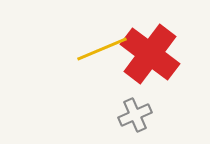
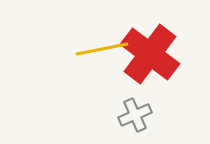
yellow line: rotated 12 degrees clockwise
